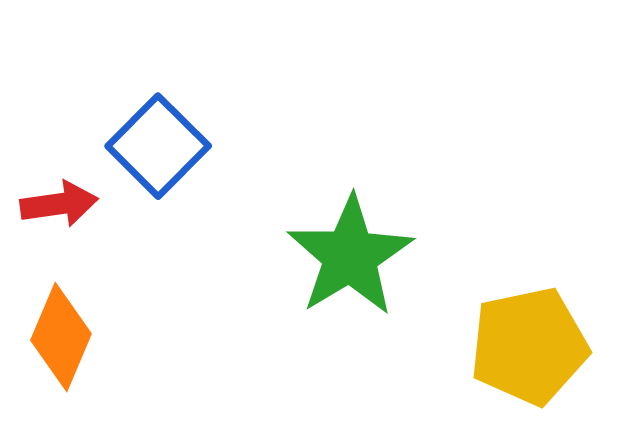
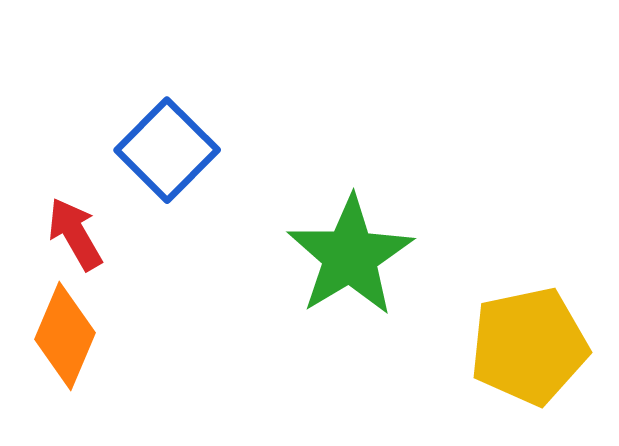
blue square: moved 9 px right, 4 px down
red arrow: moved 16 px right, 30 px down; rotated 112 degrees counterclockwise
orange diamond: moved 4 px right, 1 px up
